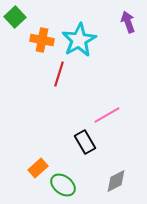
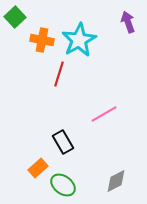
pink line: moved 3 px left, 1 px up
black rectangle: moved 22 px left
